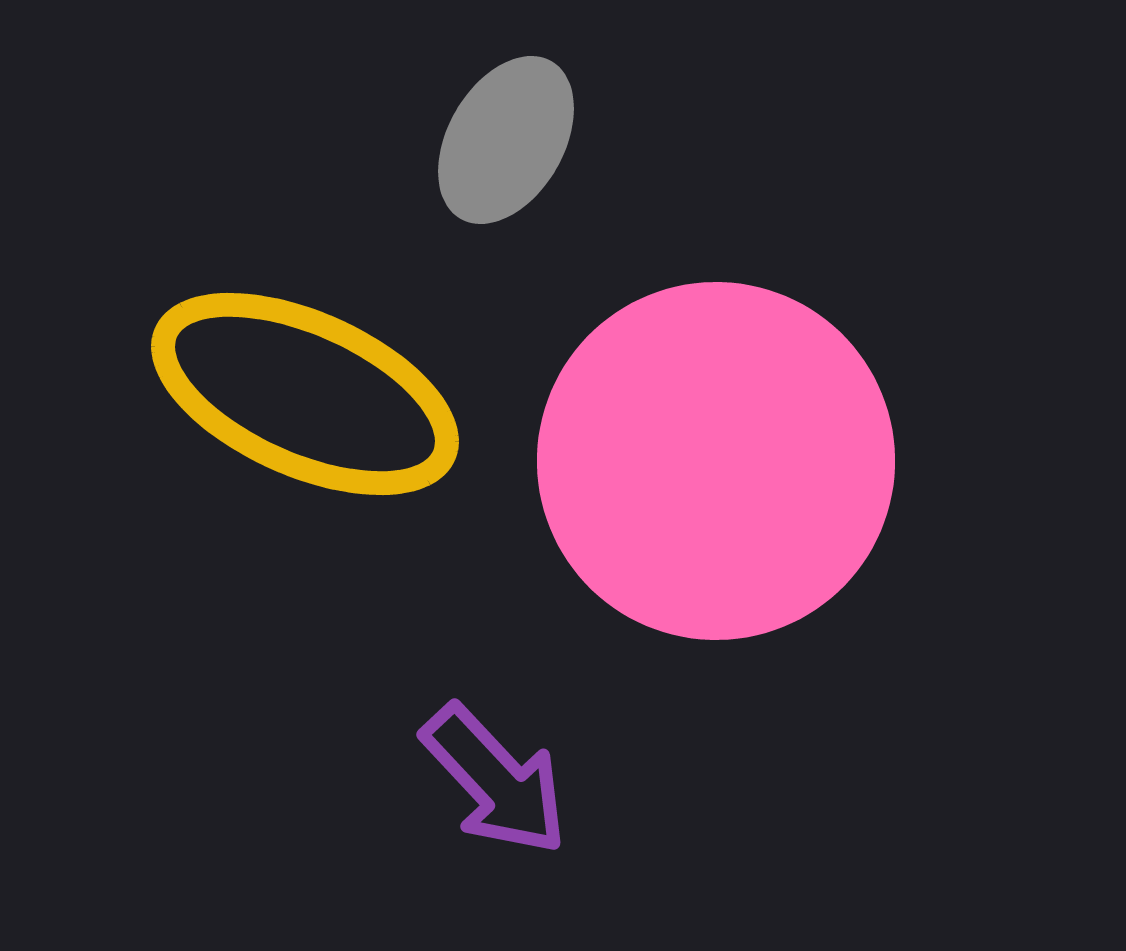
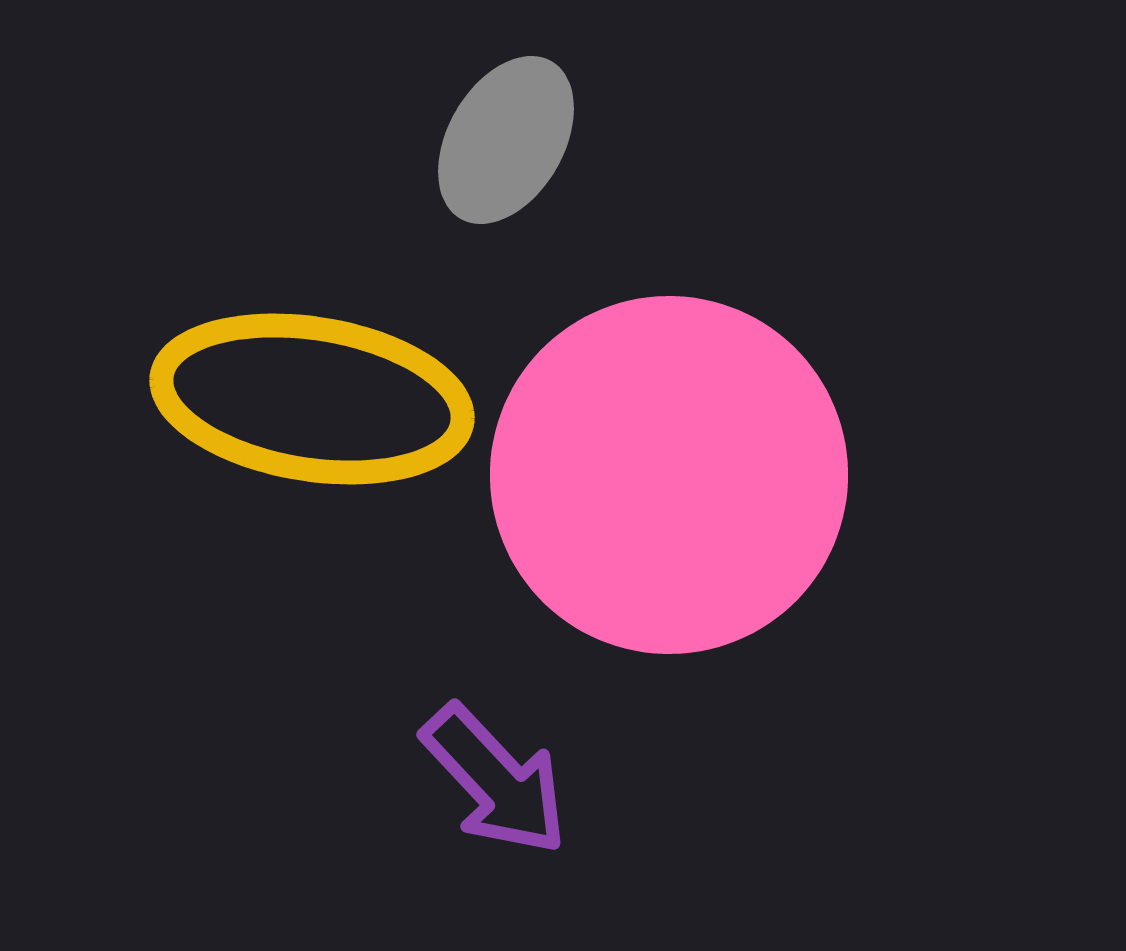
yellow ellipse: moved 7 px right, 5 px down; rotated 15 degrees counterclockwise
pink circle: moved 47 px left, 14 px down
